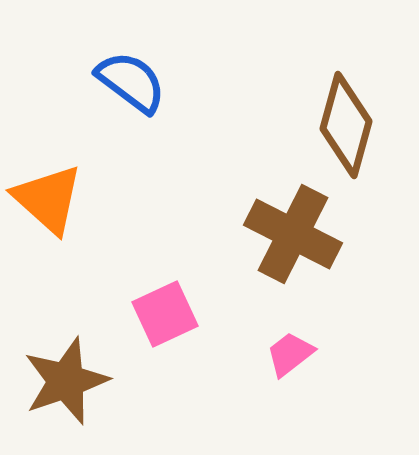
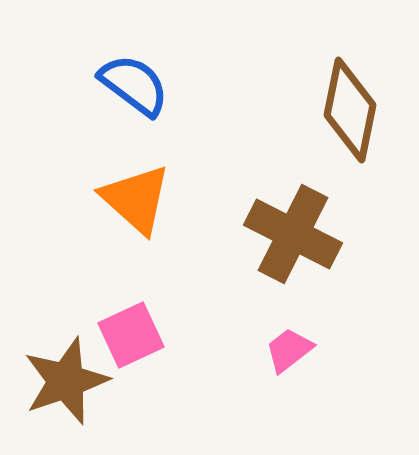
blue semicircle: moved 3 px right, 3 px down
brown diamond: moved 4 px right, 15 px up; rotated 4 degrees counterclockwise
orange triangle: moved 88 px right
pink square: moved 34 px left, 21 px down
pink trapezoid: moved 1 px left, 4 px up
